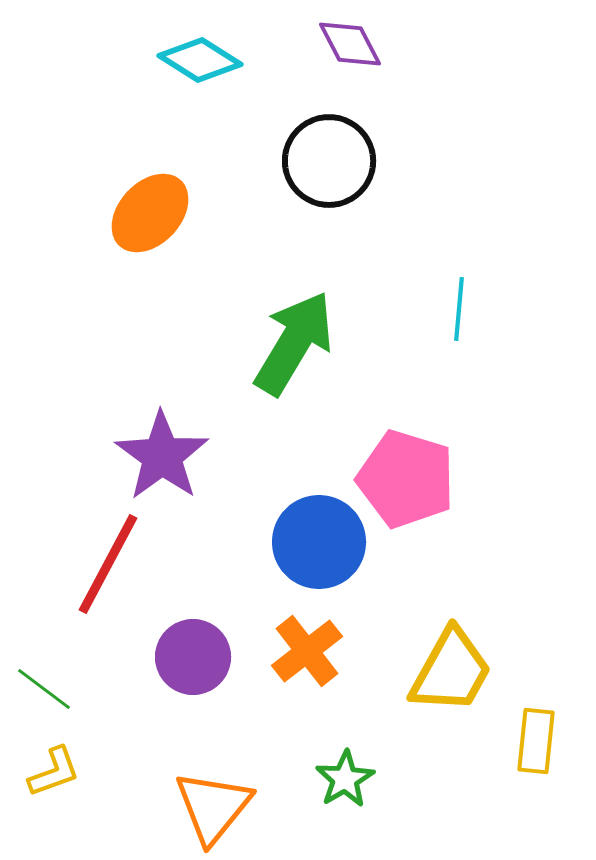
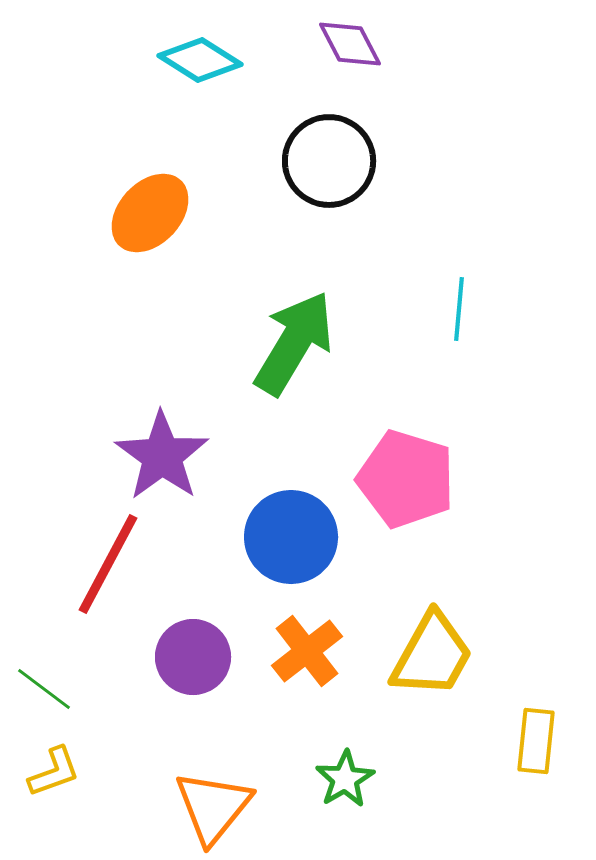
blue circle: moved 28 px left, 5 px up
yellow trapezoid: moved 19 px left, 16 px up
